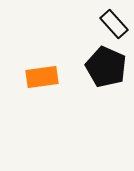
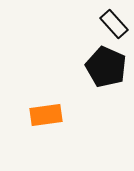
orange rectangle: moved 4 px right, 38 px down
